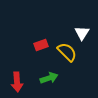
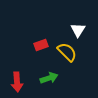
white triangle: moved 4 px left, 3 px up
